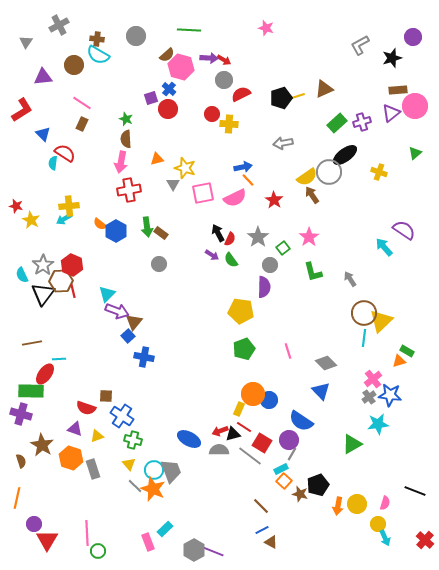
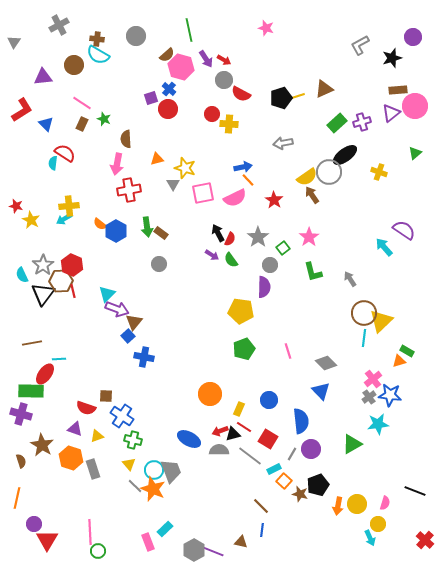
green line at (189, 30): rotated 75 degrees clockwise
gray triangle at (26, 42): moved 12 px left
purple arrow at (209, 58): moved 3 px left, 1 px down; rotated 54 degrees clockwise
red semicircle at (241, 94): rotated 126 degrees counterclockwise
green star at (126, 119): moved 22 px left
blue triangle at (43, 134): moved 3 px right, 10 px up
pink arrow at (121, 162): moved 4 px left, 2 px down
purple arrow at (117, 311): moved 2 px up
orange circle at (253, 394): moved 43 px left
blue semicircle at (301, 421): rotated 130 degrees counterclockwise
purple circle at (289, 440): moved 22 px right, 9 px down
red square at (262, 443): moved 6 px right, 4 px up
cyan rectangle at (281, 469): moved 7 px left
blue line at (262, 530): rotated 56 degrees counterclockwise
pink line at (87, 533): moved 3 px right, 1 px up
cyan arrow at (385, 538): moved 15 px left
brown triangle at (271, 542): moved 30 px left; rotated 16 degrees counterclockwise
